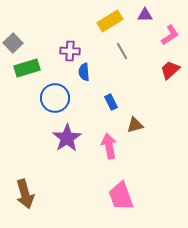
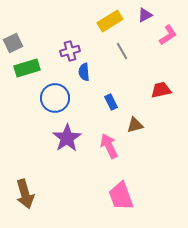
purple triangle: rotated 28 degrees counterclockwise
pink L-shape: moved 2 px left
gray square: rotated 18 degrees clockwise
purple cross: rotated 18 degrees counterclockwise
red trapezoid: moved 9 px left, 20 px down; rotated 30 degrees clockwise
pink arrow: rotated 15 degrees counterclockwise
